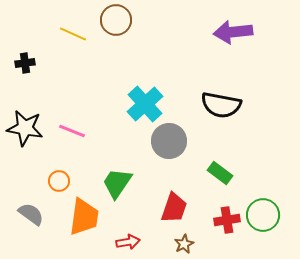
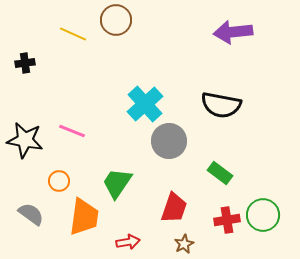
black star: moved 12 px down
